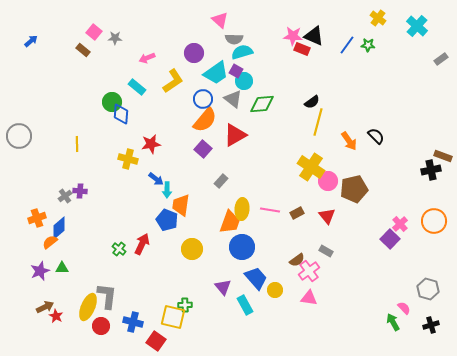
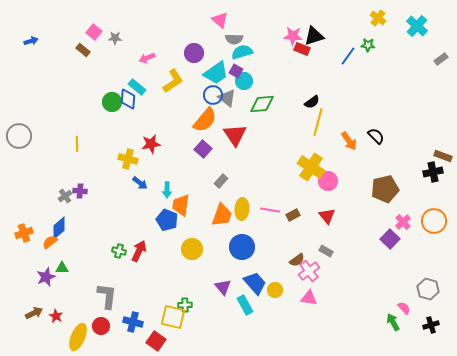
black triangle at (314, 36): rotated 40 degrees counterclockwise
blue arrow at (31, 41): rotated 24 degrees clockwise
blue line at (347, 45): moved 1 px right, 11 px down
blue circle at (203, 99): moved 10 px right, 4 px up
gray triangle at (233, 99): moved 6 px left, 1 px up
blue diamond at (121, 114): moved 7 px right, 15 px up
red triangle at (235, 135): rotated 35 degrees counterclockwise
black cross at (431, 170): moved 2 px right, 2 px down
blue arrow at (156, 179): moved 16 px left, 4 px down
brown pentagon at (354, 189): moved 31 px right
brown rectangle at (297, 213): moved 4 px left, 2 px down
orange cross at (37, 218): moved 13 px left, 15 px down
orange trapezoid at (230, 222): moved 8 px left, 7 px up
pink cross at (400, 224): moved 3 px right, 2 px up
red arrow at (142, 244): moved 3 px left, 7 px down
green cross at (119, 249): moved 2 px down; rotated 24 degrees counterclockwise
purple star at (40, 271): moved 6 px right, 6 px down
blue trapezoid at (256, 278): moved 1 px left, 5 px down
brown arrow at (45, 307): moved 11 px left, 6 px down
yellow ellipse at (88, 307): moved 10 px left, 30 px down
